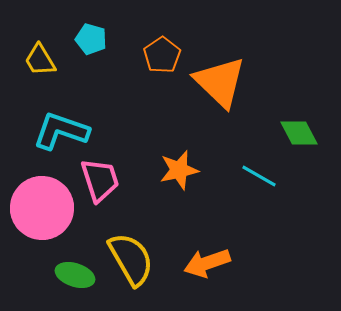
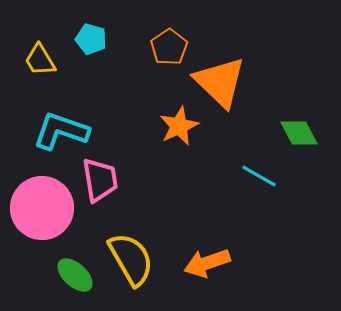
orange pentagon: moved 7 px right, 8 px up
orange star: moved 44 px up; rotated 12 degrees counterclockwise
pink trapezoid: rotated 9 degrees clockwise
green ellipse: rotated 24 degrees clockwise
